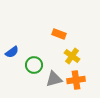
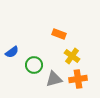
orange cross: moved 2 px right, 1 px up
